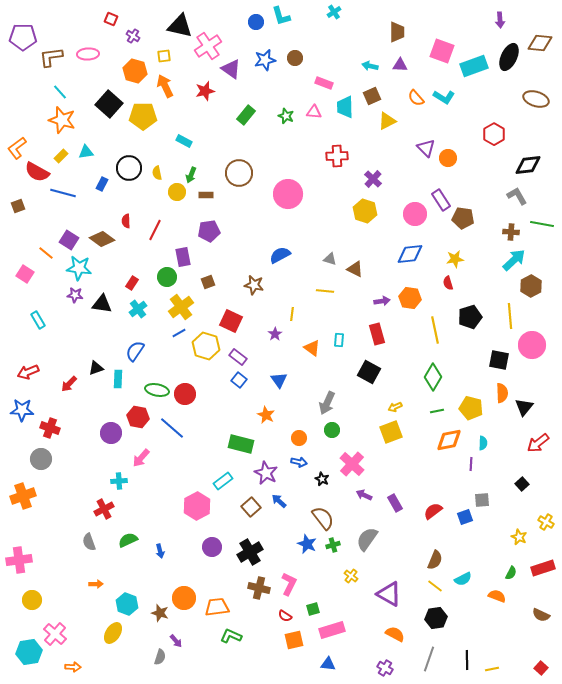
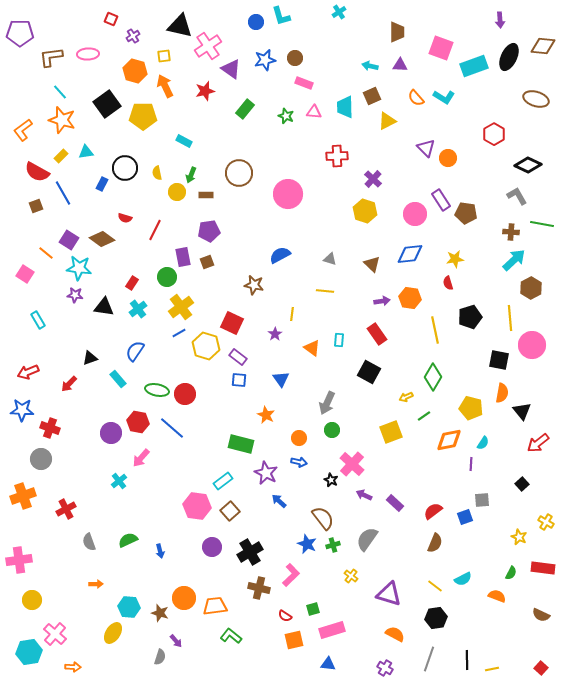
cyan cross at (334, 12): moved 5 px right
purple cross at (133, 36): rotated 24 degrees clockwise
purple pentagon at (23, 37): moved 3 px left, 4 px up
brown diamond at (540, 43): moved 3 px right, 3 px down
pink square at (442, 51): moved 1 px left, 3 px up
pink rectangle at (324, 83): moved 20 px left
black square at (109, 104): moved 2 px left; rotated 12 degrees clockwise
green rectangle at (246, 115): moved 1 px left, 6 px up
orange L-shape at (17, 148): moved 6 px right, 18 px up
black diamond at (528, 165): rotated 32 degrees clockwise
black circle at (129, 168): moved 4 px left
blue line at (63, 193): rotated 45 degrees clockwise
brown square at (18, 206): moved 18 px right
brown pentagon at (463, 218): moved 3 px right, 5 px up
red semicircle at (126, 221): moved 1 px left, 3 px up; rotated 72 degrees counterclockwise
brown triangle at (355, 269): moved 17 px right, 5 px up; rotated 18 degrees clockwise
brown square at (208, 282): moved 1 px left, 20 px up
brown hexagon at (531, 286): moved 2 px down
black triangle at (102, 304): moved 2 px right, 3 px down
yellow line at (510, 316): moved 2 px down
red square at (231, 321): moved 1 px right, 2 px down
red rectangle at (377, 334): rotated 20 degrees counterclockwise
black triangle at (96, 368): moved 6 px left, 10 px up
cyan rectangle at (118, 379): rotated 42 degrees counterclockwise
blue square at (239, 380): rotated 35 degrees counterclockwise
blue triangle at (279, 380): moved 2 px right, 1 px up
orange semicircle at (502, 393): rotated 12 degrees clockwise
yellow arrow at (395, 407): moved 11 px right, 10 px up
black triangle at (524, 407): moved 2 px left, 4 px down; rotated 18 degrees counterclockwise
green line at (437, 411): moved 13 px left, 5 px down; rotated 24 degrees counterclockwise
red hexagon at (138, 417): moved 5 px down
cyan semicircle at (483, 443): rotated 32 degrees clockwise
black star at (322, 479): moved 9 px right, 1 px down
cyan cross at (119, 481): rotated 35 degrees counterclockwise
purple rectangle at (395, 503): rotated 18 degrees counterclockwise
pink hexagon at (197, 506): rotated 24 degrees counterclockwise
brown square at (251, 507): moved 21 px left, 4 px down
red cross at (104, 509): moved 38 px left
brown semicircle at (435, 560): moved 17 px up
red rectangle at (543, 568): rotated 25 degrees clockwise
pink L-shape at (289, 584): moved 2 px right, 9 px up; rotated 20 degrees clockwise
purple triangle at (389, 594): rotated 12 degrees counterclockwise
cyan hexagon at (127, 604): moved 2 px right, 3 px down; rotated 15 degrees counterclockwise
orange trapezoid at (217, 607): moved 2 px left, 1 px up
green L-shape at (231, 636): rotated 15 degrees clockwise
